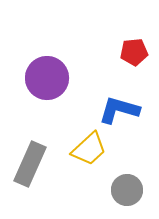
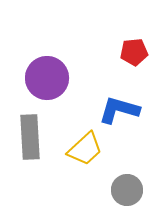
yellow trapezoid: moved 4 px left
gray rectangle: moved 27 px up; rotated 27 degrees counterclockwise
